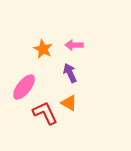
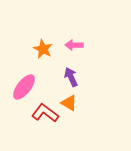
purple arrow: moved 1 px right, 4 px down
red L-shape: rotated 28 degrees counterclockwise
